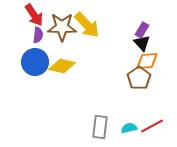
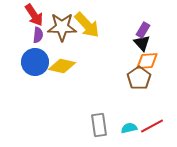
purple rectangle: moved 1 px right
gray rectangle: moved 1 px left, 2 px up; rotated 15 degrees counterclockwise
